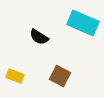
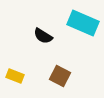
black semicircle: moved 4 px right, 1 px up
